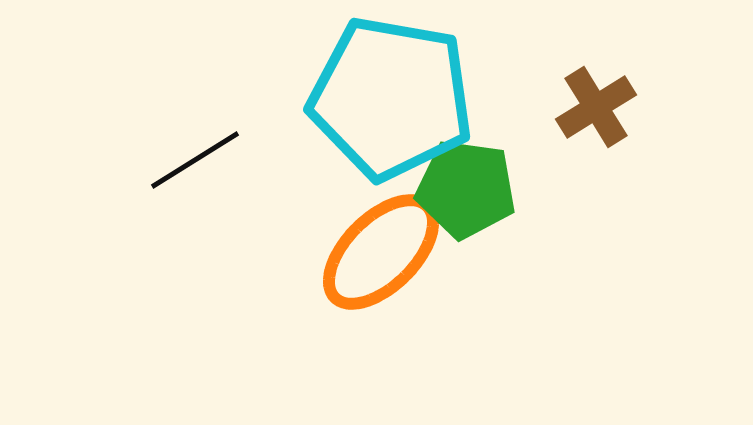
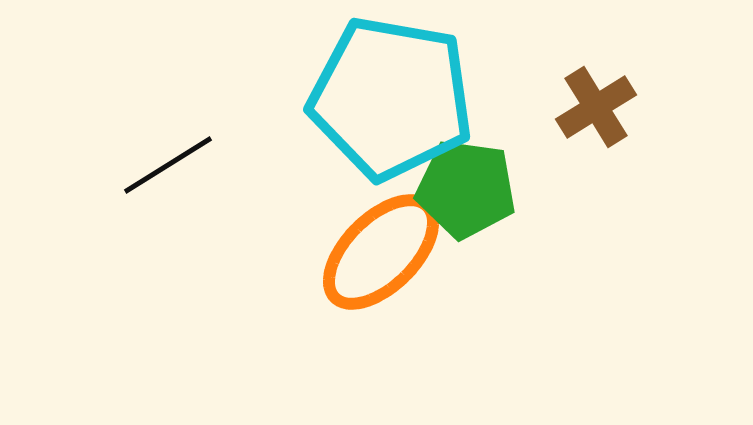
black line: moved 27 px left, 5 px down
